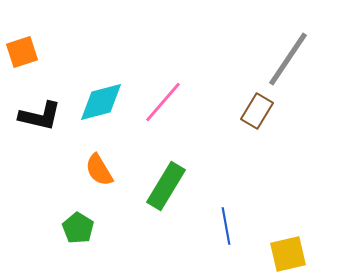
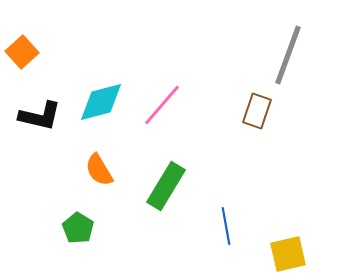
orange square: rotated 24 degrees counterclockwise
gray line: moved 4 px up; rotated 14 degrees counterclockwise
pink line: moved 1 px left, 3 px down
brown rectangle: rotated 12 degrees counterclockwise
